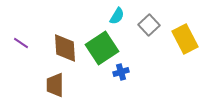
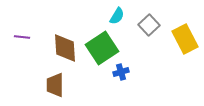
purple line: moved 1 px right, 6 px up; rotated 28 degrees counterclockwise
